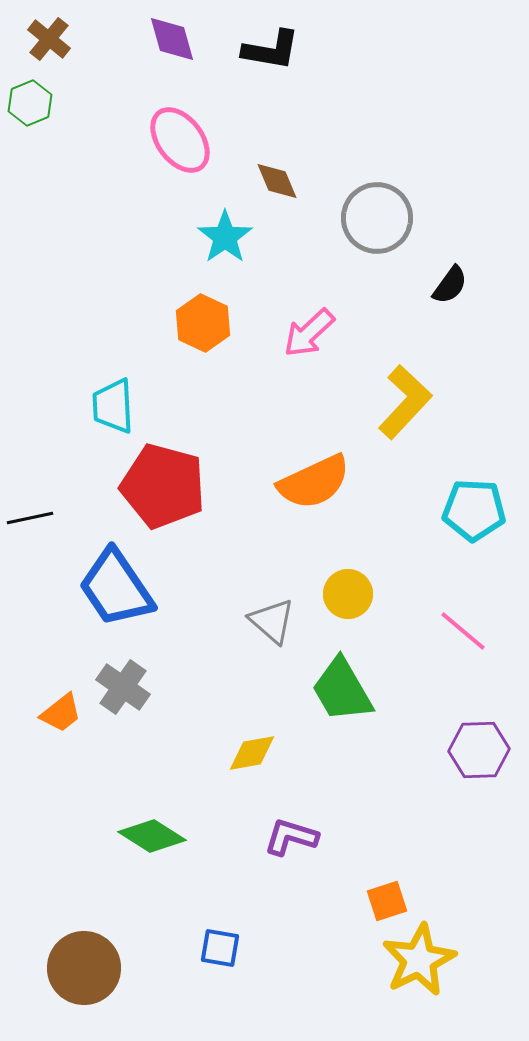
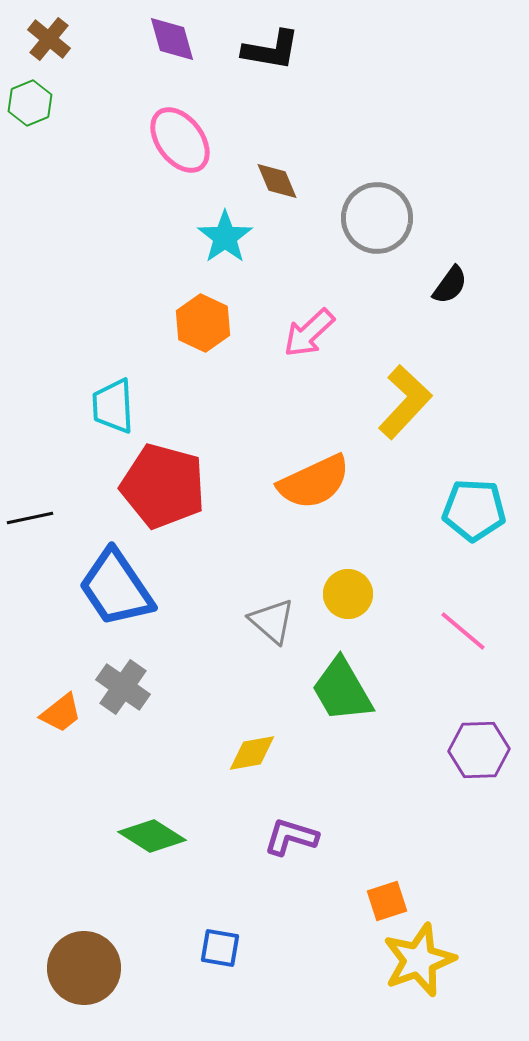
yellow star: rotated 6 degrees clockwise
